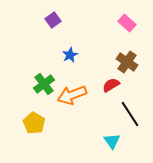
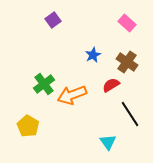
blue star: moved 23 px right
yellow pentagon: moved 6 px left, 3 px down
cyan triangle: moved 4 px left, 1 px down
